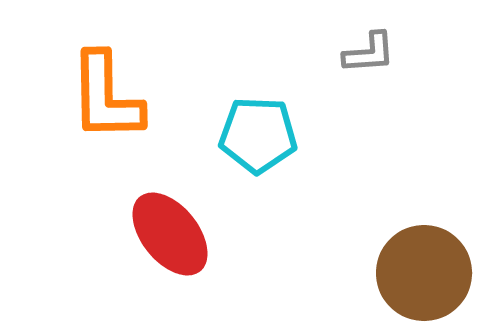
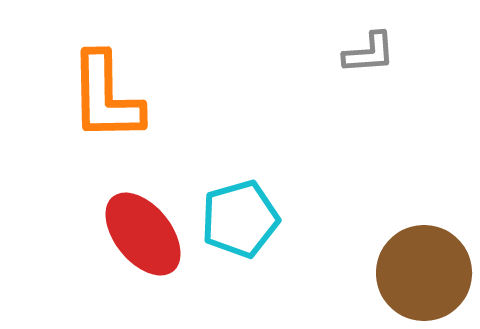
cyan pentagon: moved 18 px left, 84 px down; rotated 18 degrees counterclockwise
red ellipse: moved 27 px left
